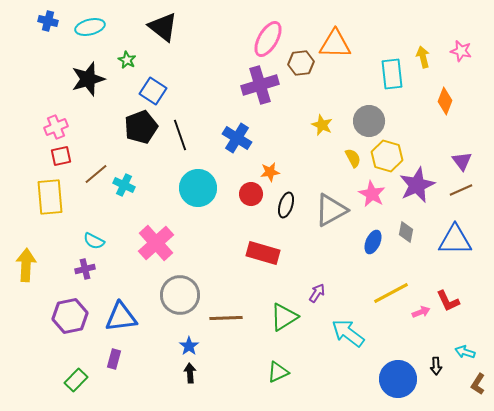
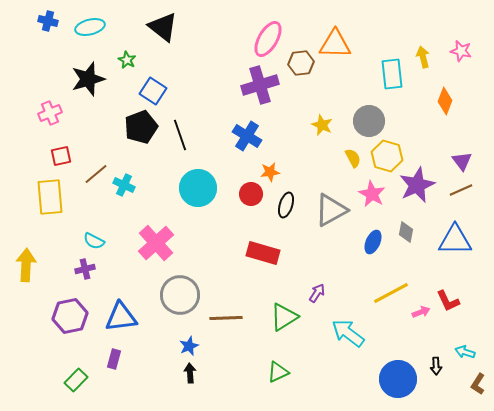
pink cross at (56, 127): moved 6 px left, 14 px up
blue cross at (237, 138): moved 10 px right, 2 px up
blue star at (189, 346): rotated 12 degrees clockwise
